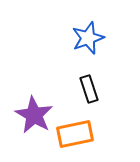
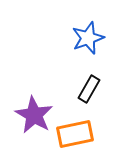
black rectangle: rotated 48 degrees clockwise
